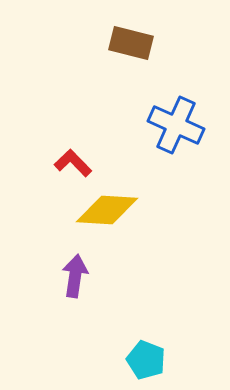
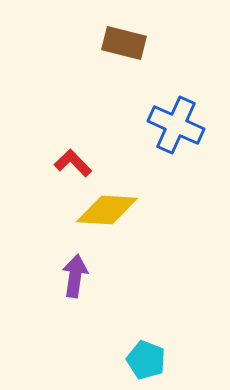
brown rectangle: moved 7 px left
